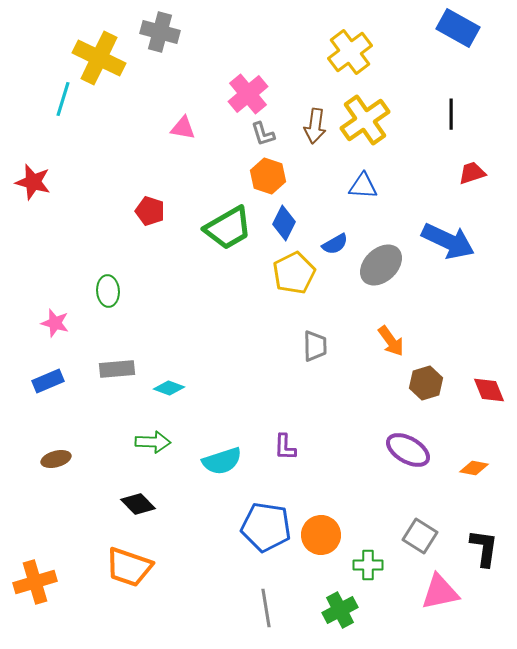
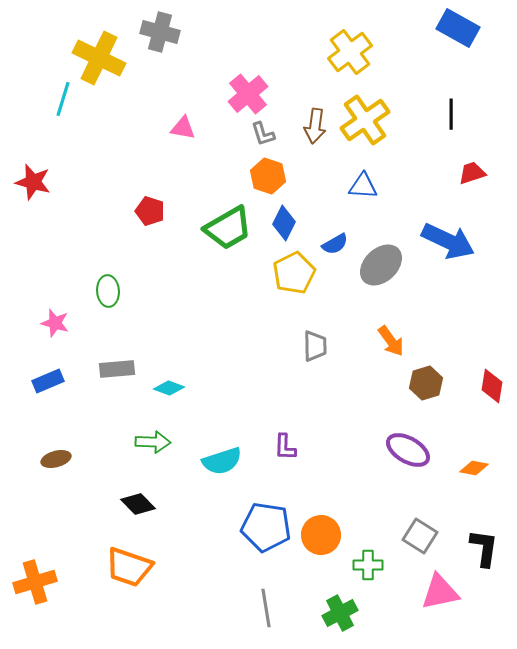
red diamond at (489, 390): moved 3 px right, 4 px up; rotated 32 degrees clockwise
green cross at (340, 610): moved 3 px down
